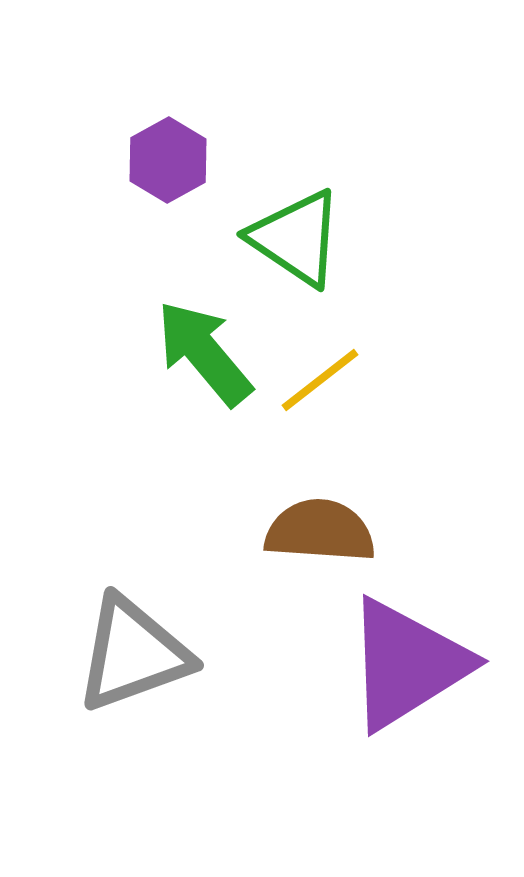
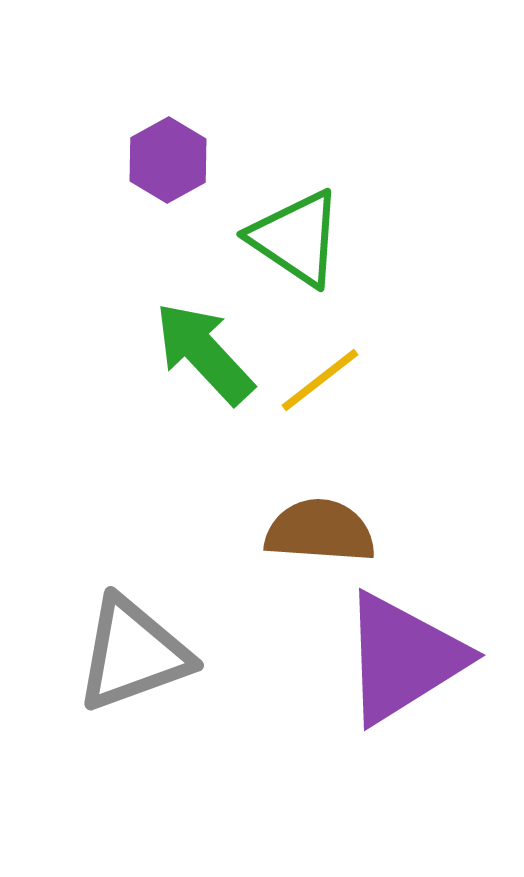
green arrow: rotated 3 degrees counterclockwise
purple triangle: moved 4 px left, 6 px up
